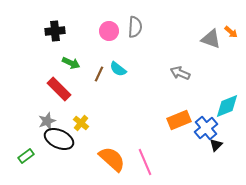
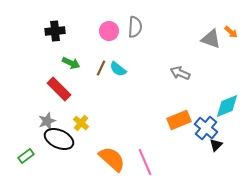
brown line: moved 2 px right, 6 px up
blue cross: rotated 10 degrees counterclockwise
